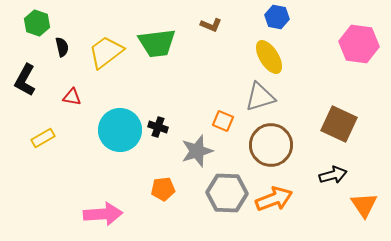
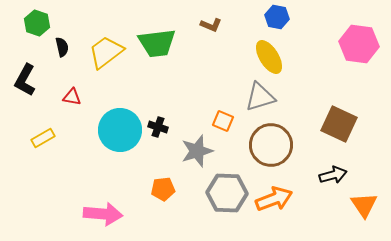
pink arrow: rotated 9 degrees clockwise
